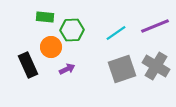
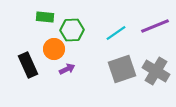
orange circle: moved 3 px right, 2 px down
gray cross: moved 5 px down
